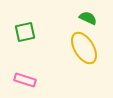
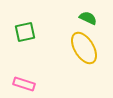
pink rectangle: moved 1 px left, 4 px down
